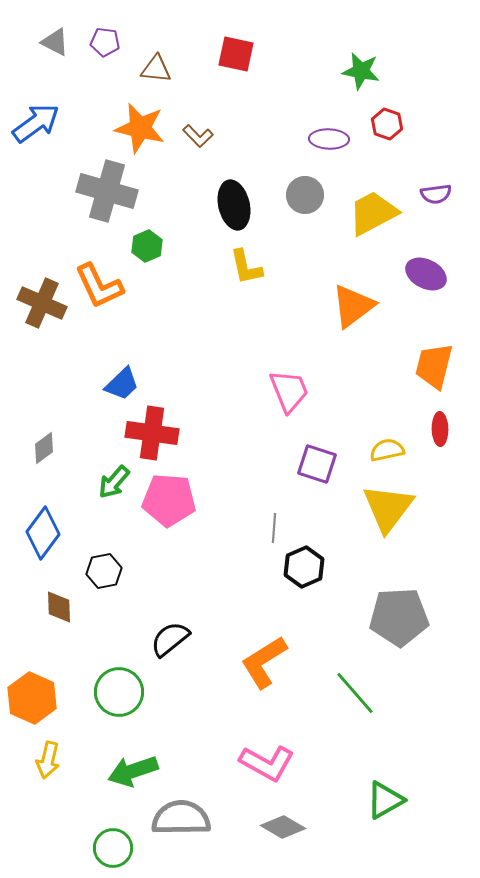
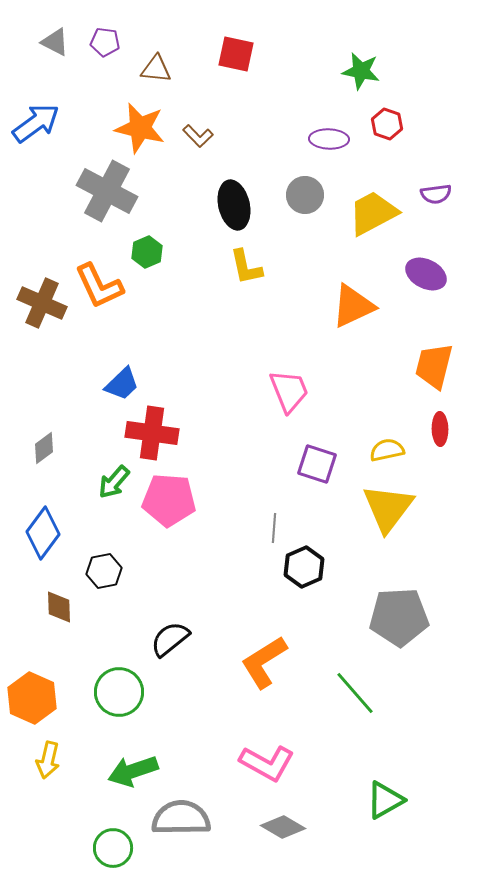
gray cross at (107, 191): rotated 12 degrees clockwise
green hexagon at (147, 246): moved 6 px down
orange triangle at (353, 306): rotated 12 degrees clockwise
